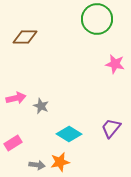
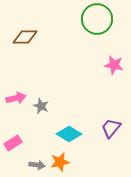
pink star: moved 1 px left, 1 px down
